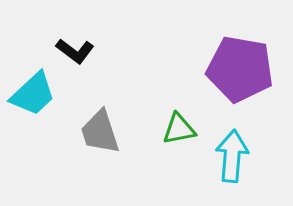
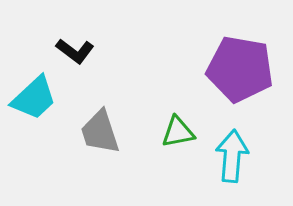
cyan trapezoid: moved 1 px right, 4 px down
green triangle: moved 1 px left, 3 px down
